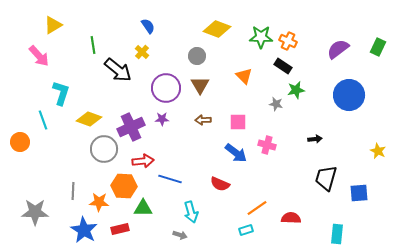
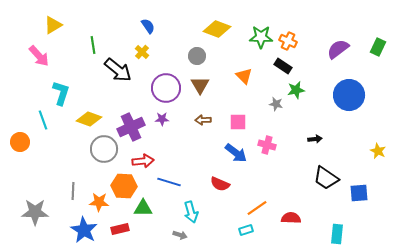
black trapezoid at (326, 178): rotated 72 degrees counterclockwise
blue line at (170, 179): moved 1 px left, 3 px down
